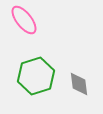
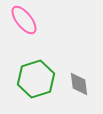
green hexagon: moved 3 px down
